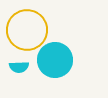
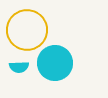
cyan circle: moved 3 px down
